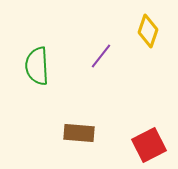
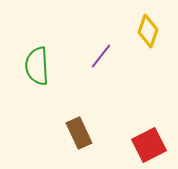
brown rectangle: rotated 60 degrees clockwise
